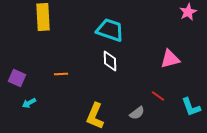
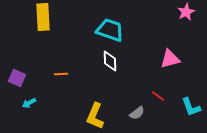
pink star: moved 2 px left
